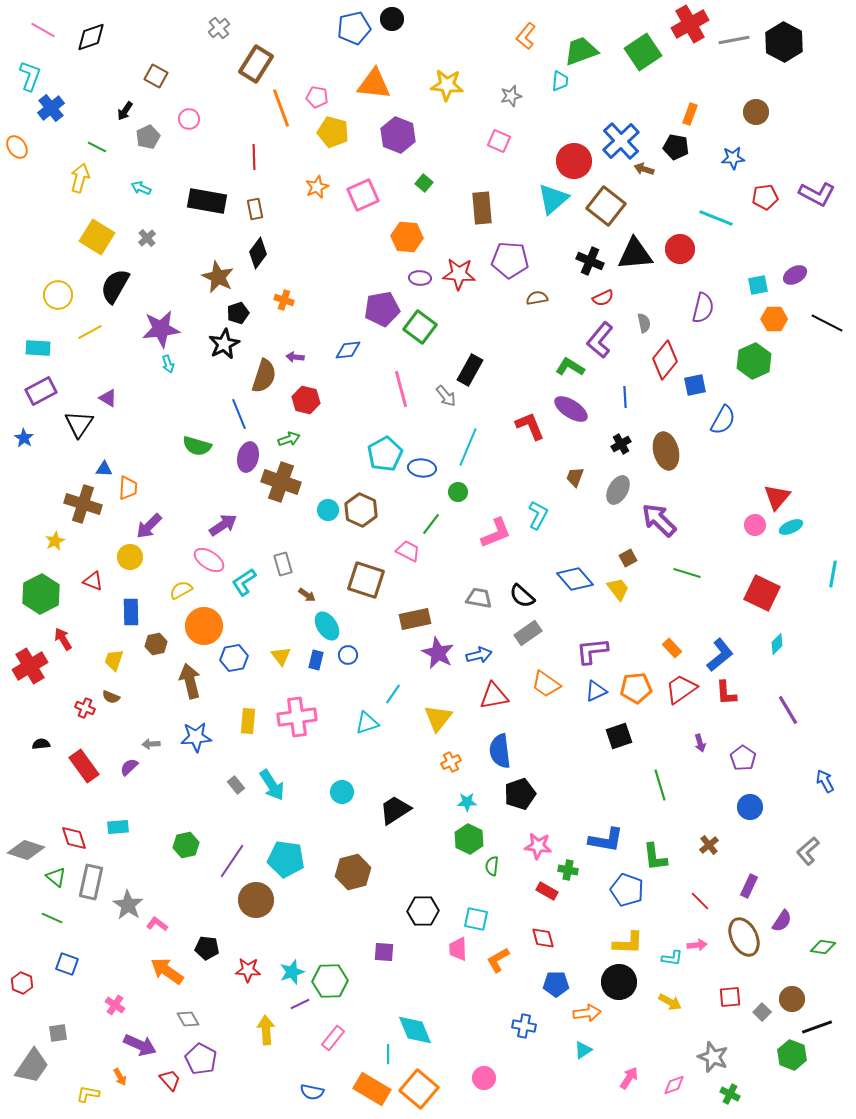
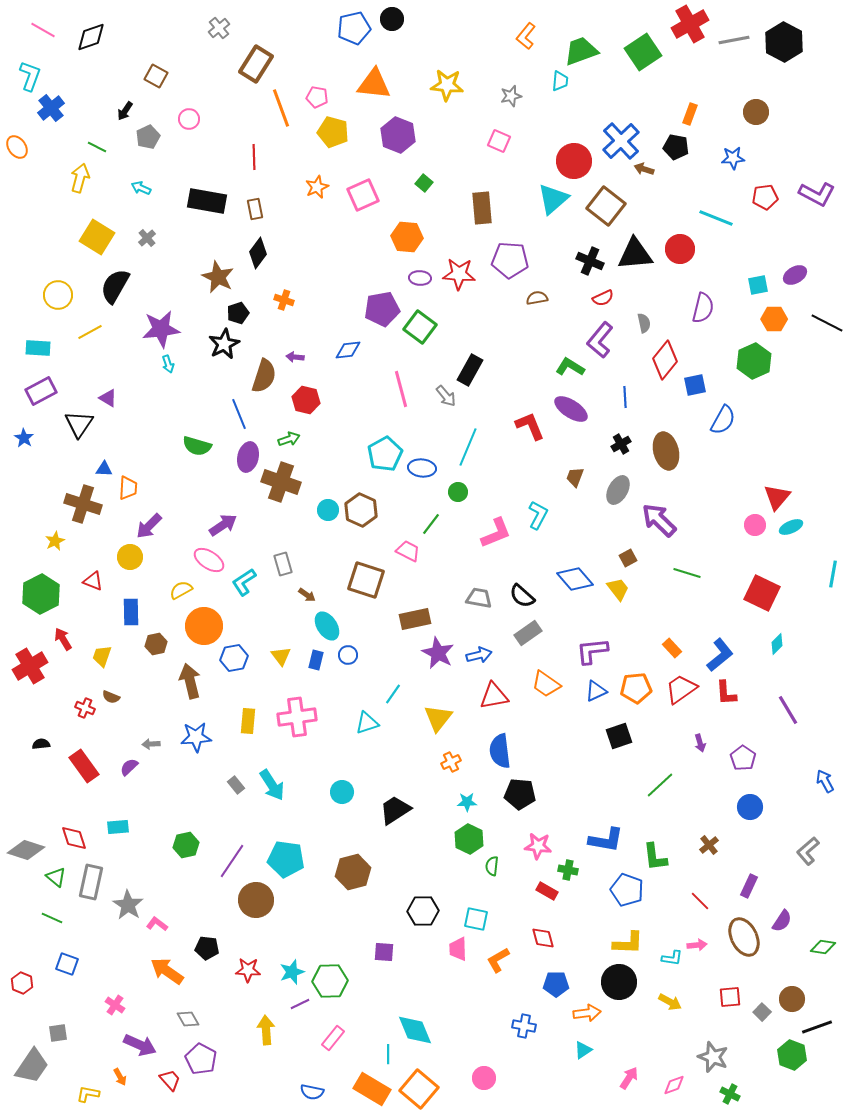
yellow trapezoid at (114, 660): moved 12 px left, 4 px up
green line at (660, 785): rotated 64 degrees clockwise
black pentagon at (520, 794): rotated 24 degrees clockwise
